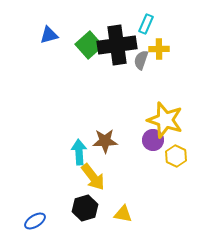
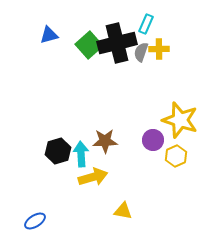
black cross: moved 2 px up; rotated 6 degrees counterclockwise
gray semicircle: moved 8 px up
yellow star: moved 15 px right
cyan arrow: moved 2 px right, 2 px down
yellow hexagon: rotated 10 degrees clockwise
yellow arrow: rotated 68 degrees counterclockwise
black hexagon: moved 27 px left, 57 px up
yellow triangle: moved 3 px up
